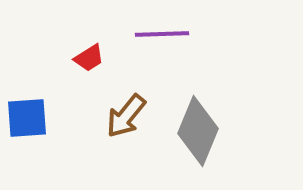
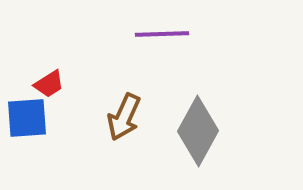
red trapezoid: moved 40 px left, 26 px down
brown arrow: moved 2 px left, 1 px down; rotated 15 degrees counterclockwise
gray diamond: rotated 6 degrees clockwise
